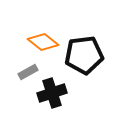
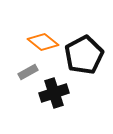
black pentagon: rotated 21 degrees counterclockwise
black cross: moved 2 px right
